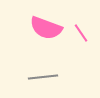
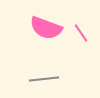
gray line: moved 1 px right, 2 px down
